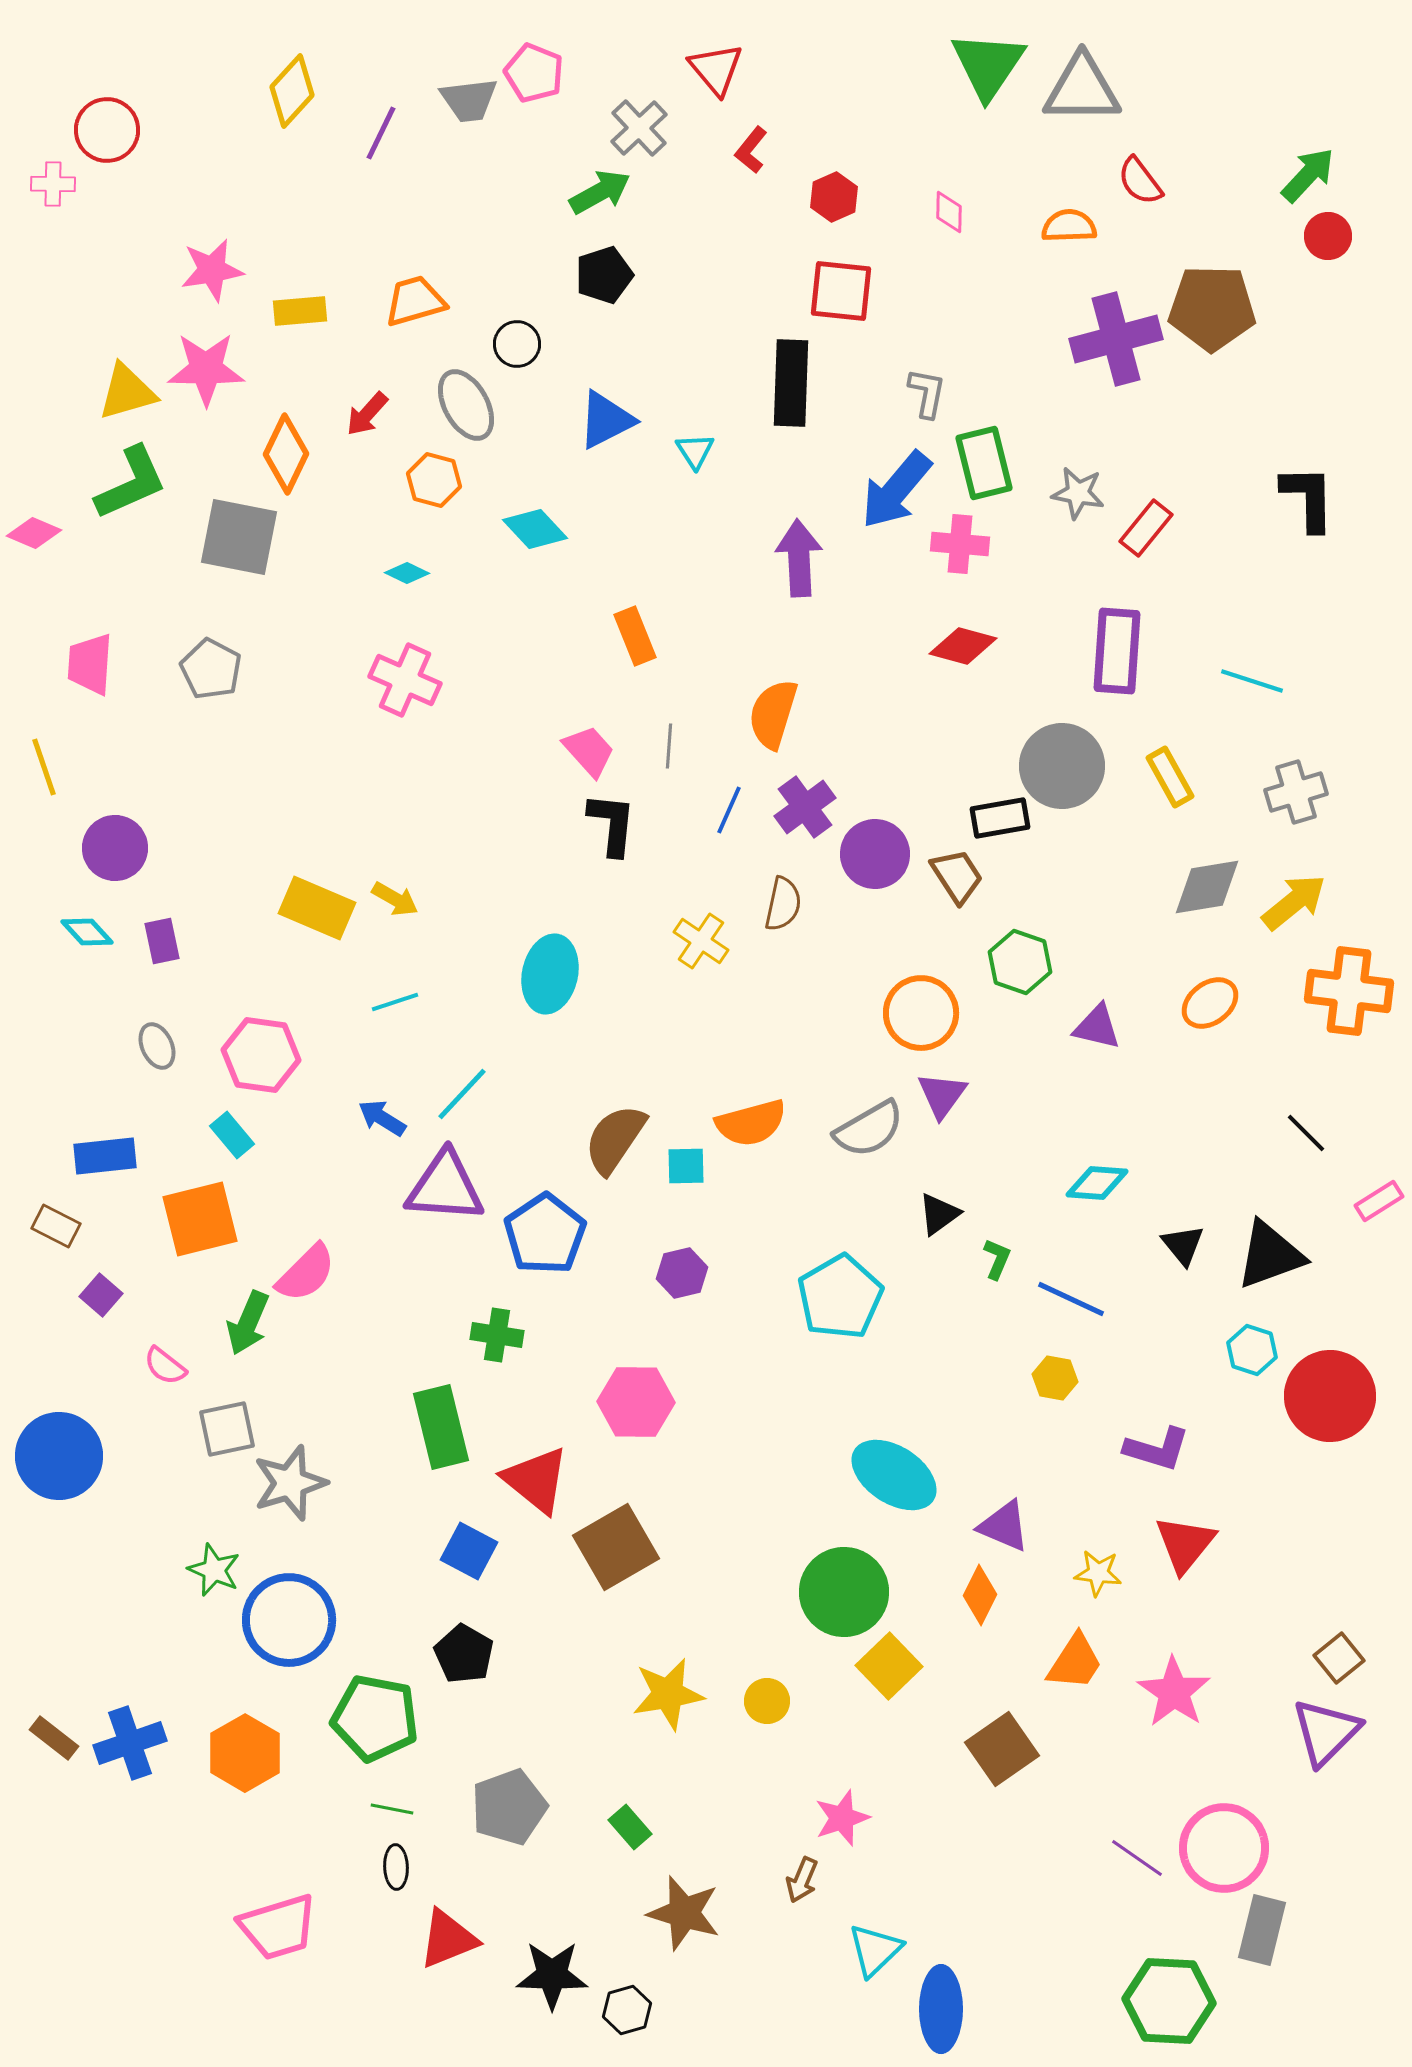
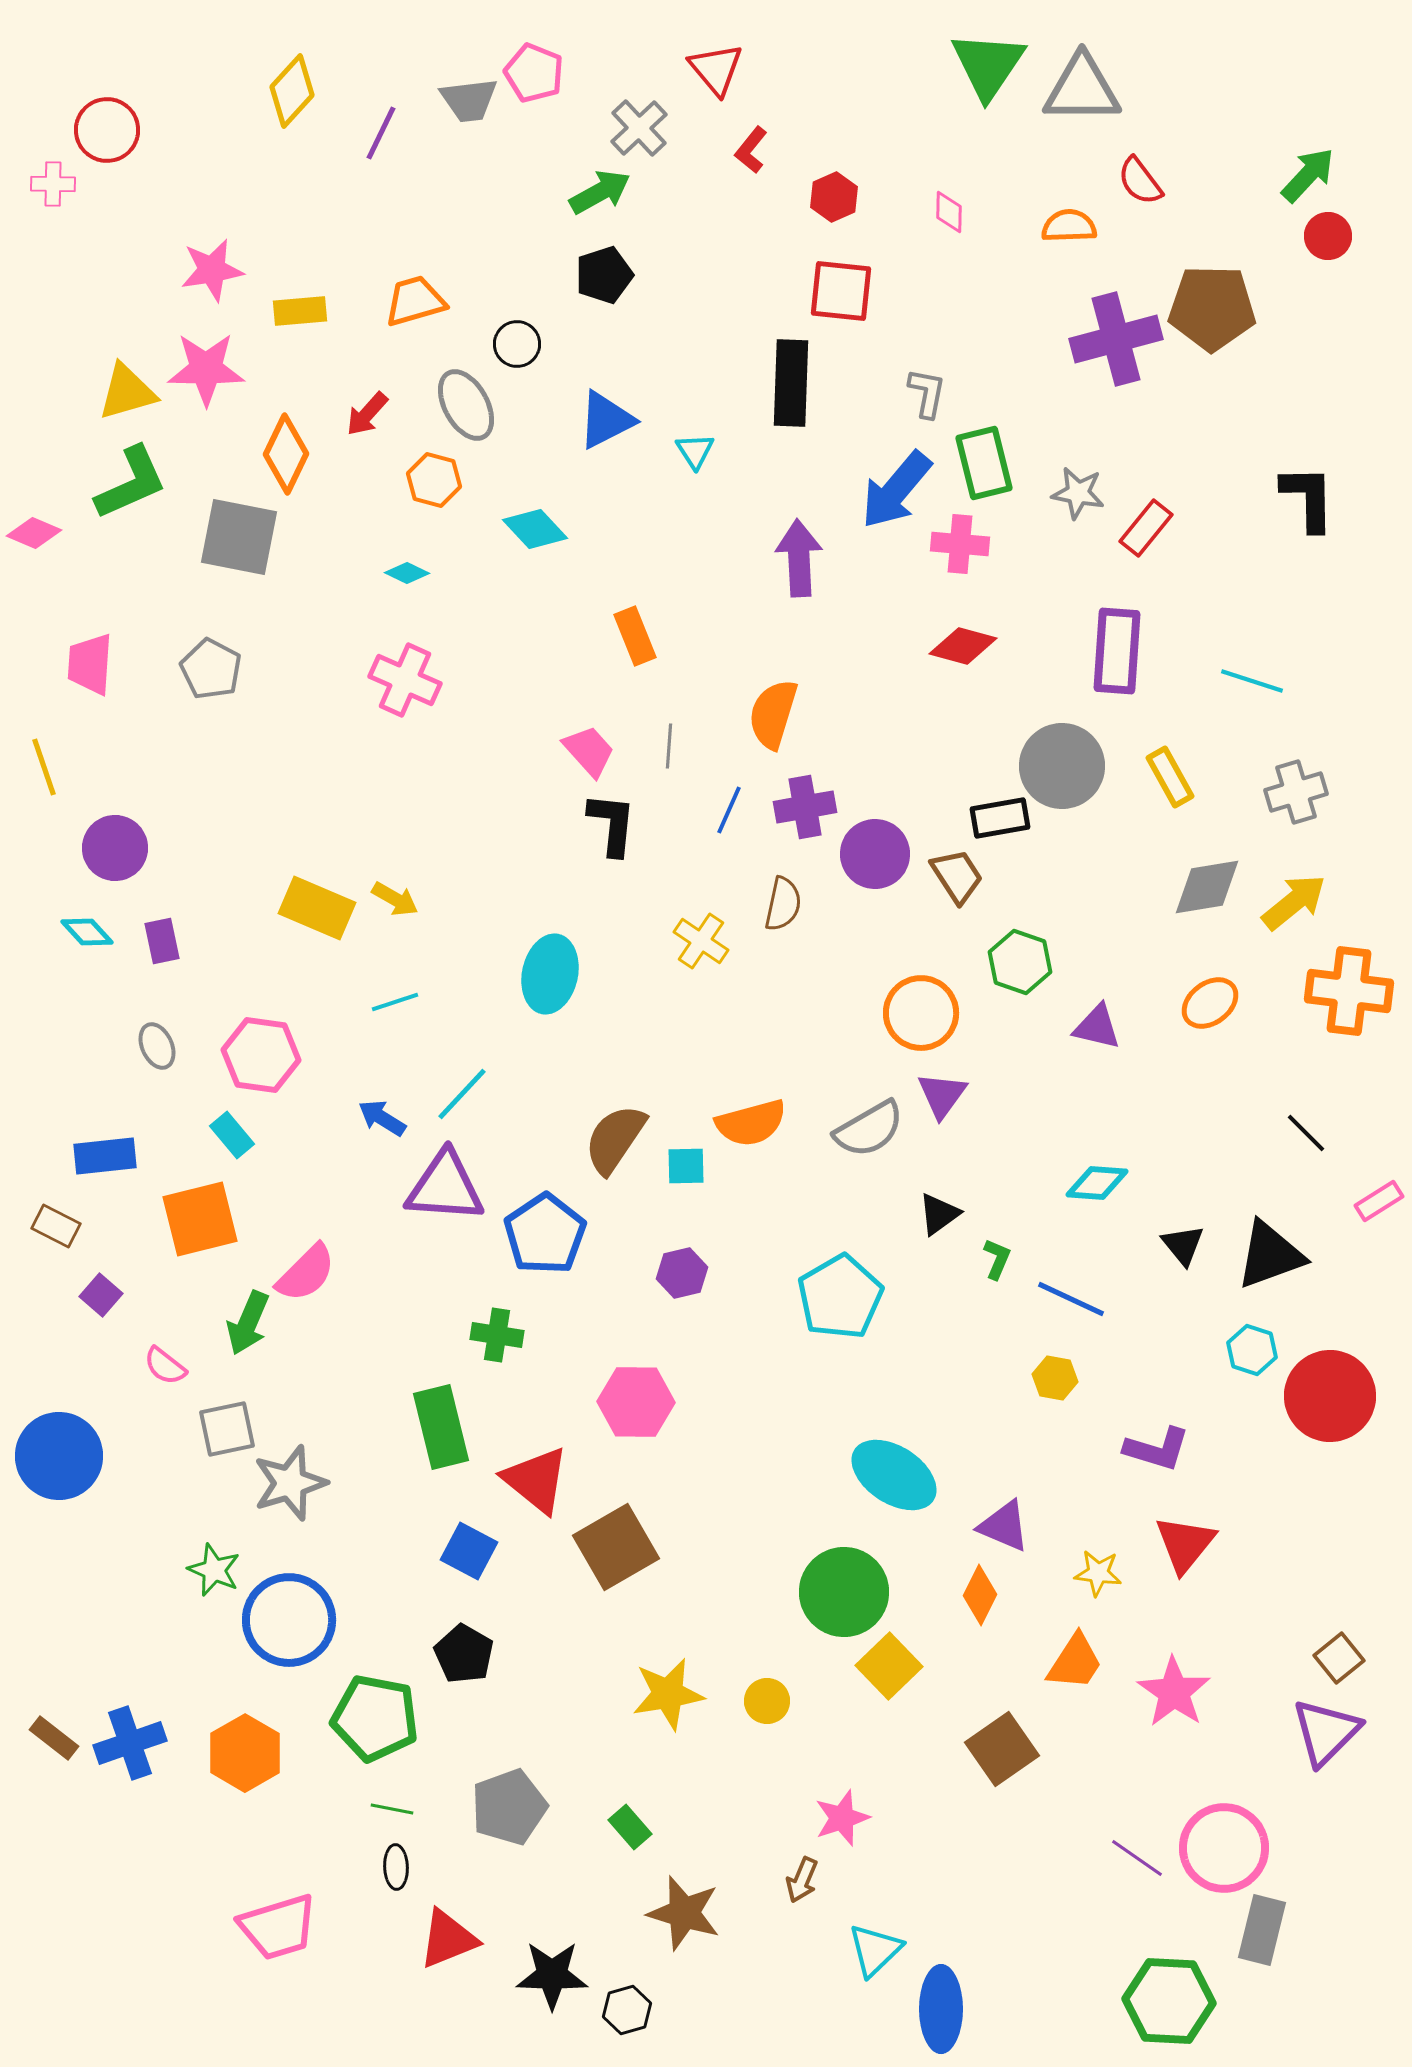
purple cross at (805, 807): rotated 26 degrees clockwise
